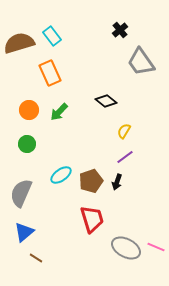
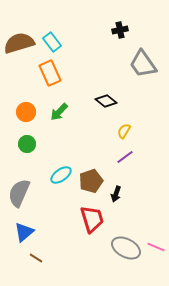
black cross: rotated 28 degrees clockwise
cyan rectangle: moved 6 px down
gray trapezoid: moved 2 px right, 2 px down
orange circle: moved 3 px left, 2 px down
black arrow: moved 1 px left, 12 px down
gray semicircle: moved 2 px left
